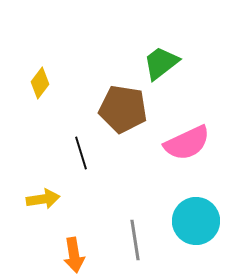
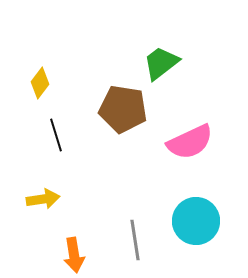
pink semicircle: moved 3 px right, 1 px up
black line: moved 25 px left, 18 px up
